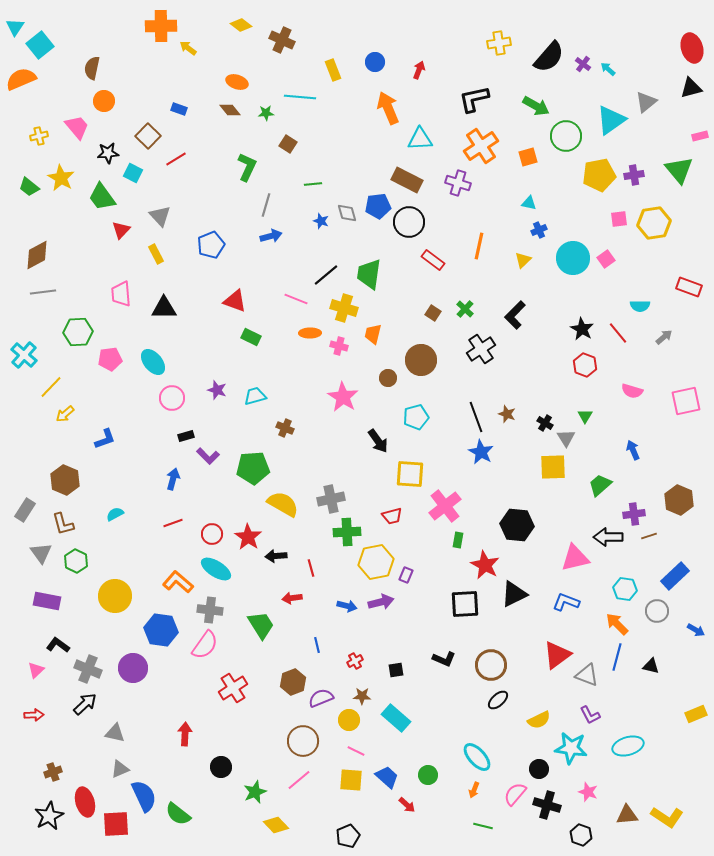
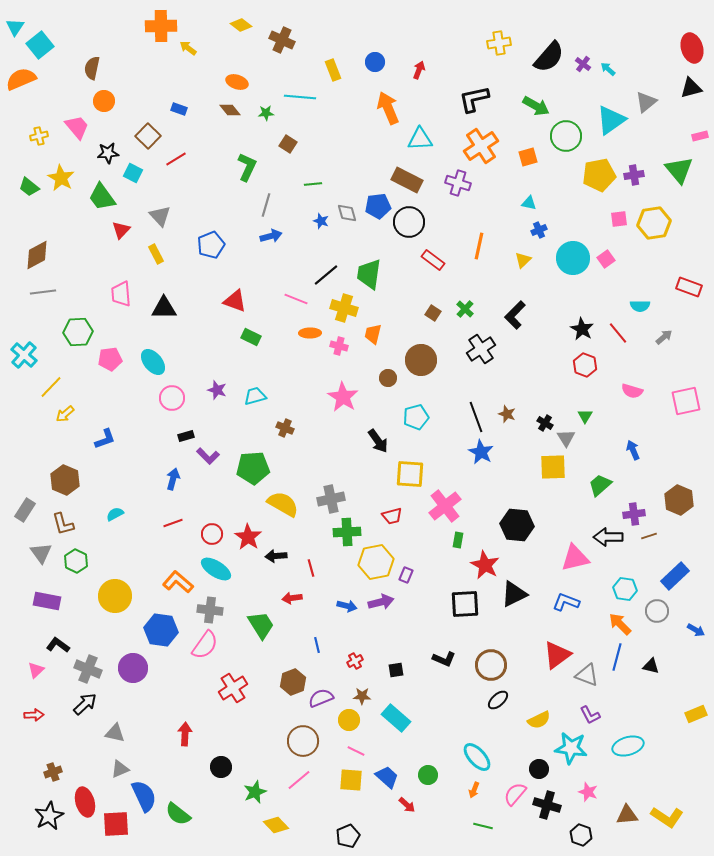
orange arrow at (617, 624): moved 3 px right
